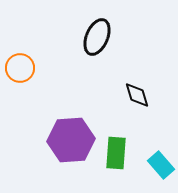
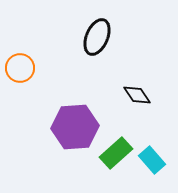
black diamond: rotated 16 degrees counterclockwise
purple hexagon: moved 4 px right, 13 px up
green rectangle: rotated 44 degrees clockwise
cyan rectangle: moved 9 px left, 5 px up
